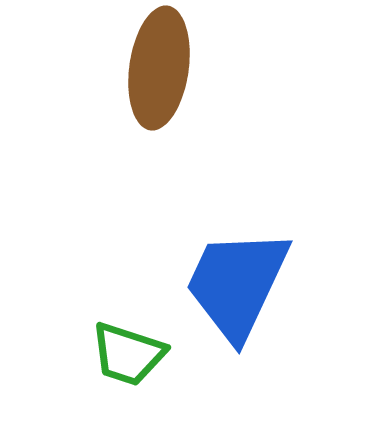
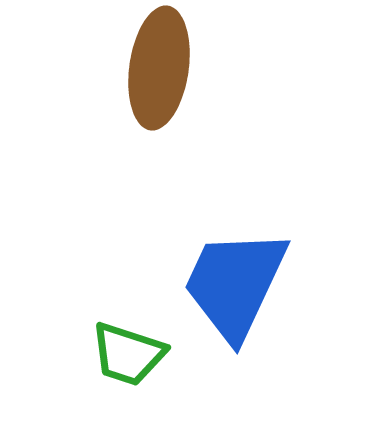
blue trapezoid: moved 2 px left
